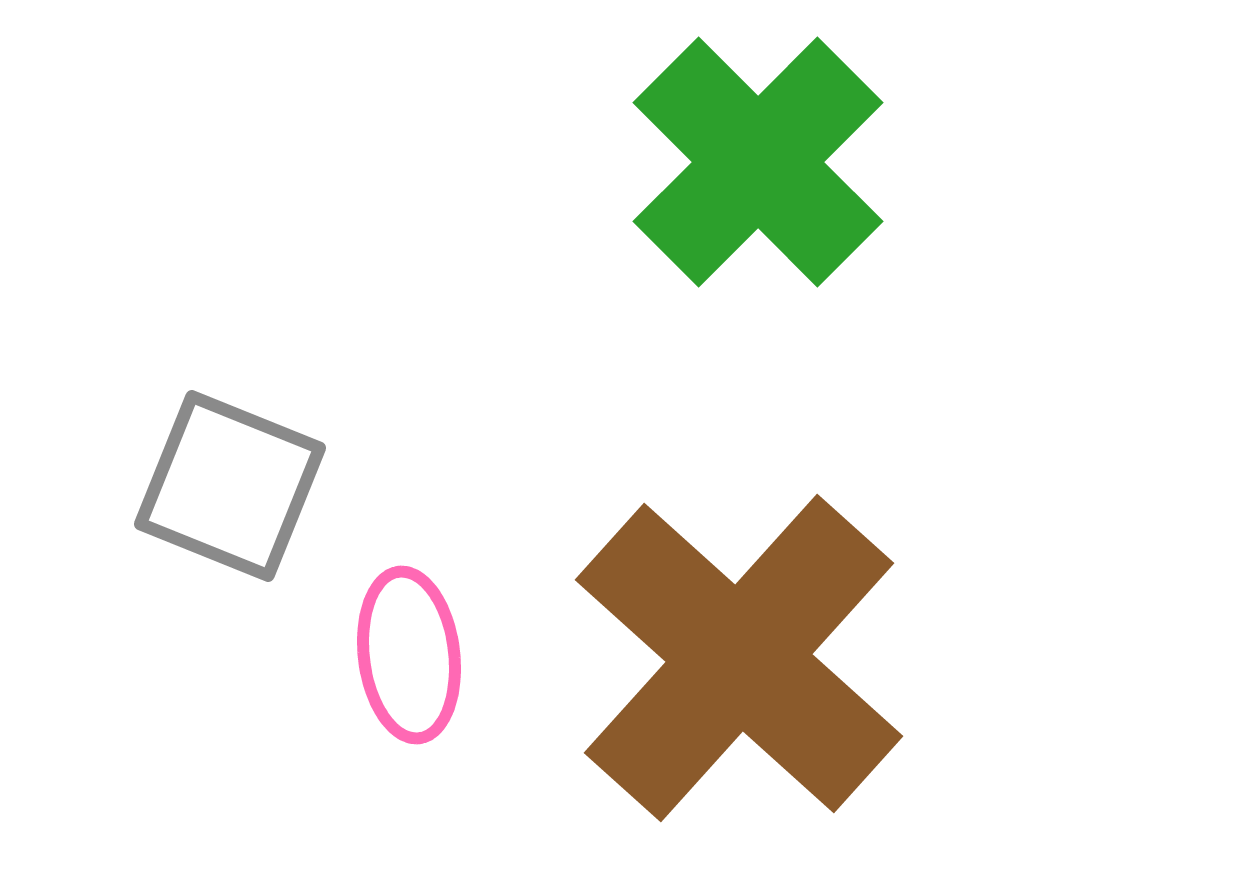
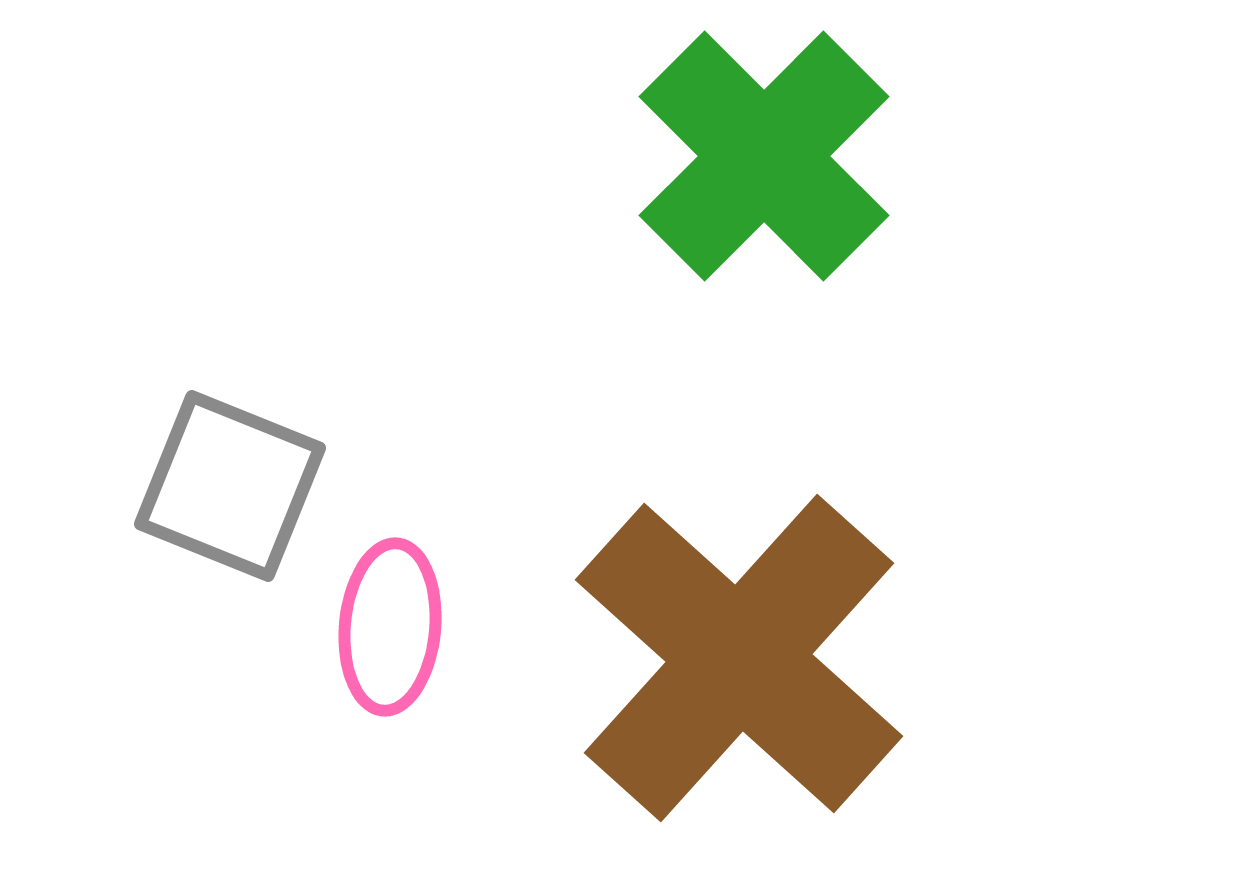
green cross: moved 6 px right, 6 px up
pink ellipse: moved 19 px left, 28 px up; rotated 12 degrees clockwise
